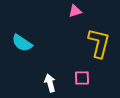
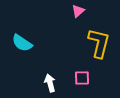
pink triangle: moved 3 px right; rotated 24 degrees counterclockwise
